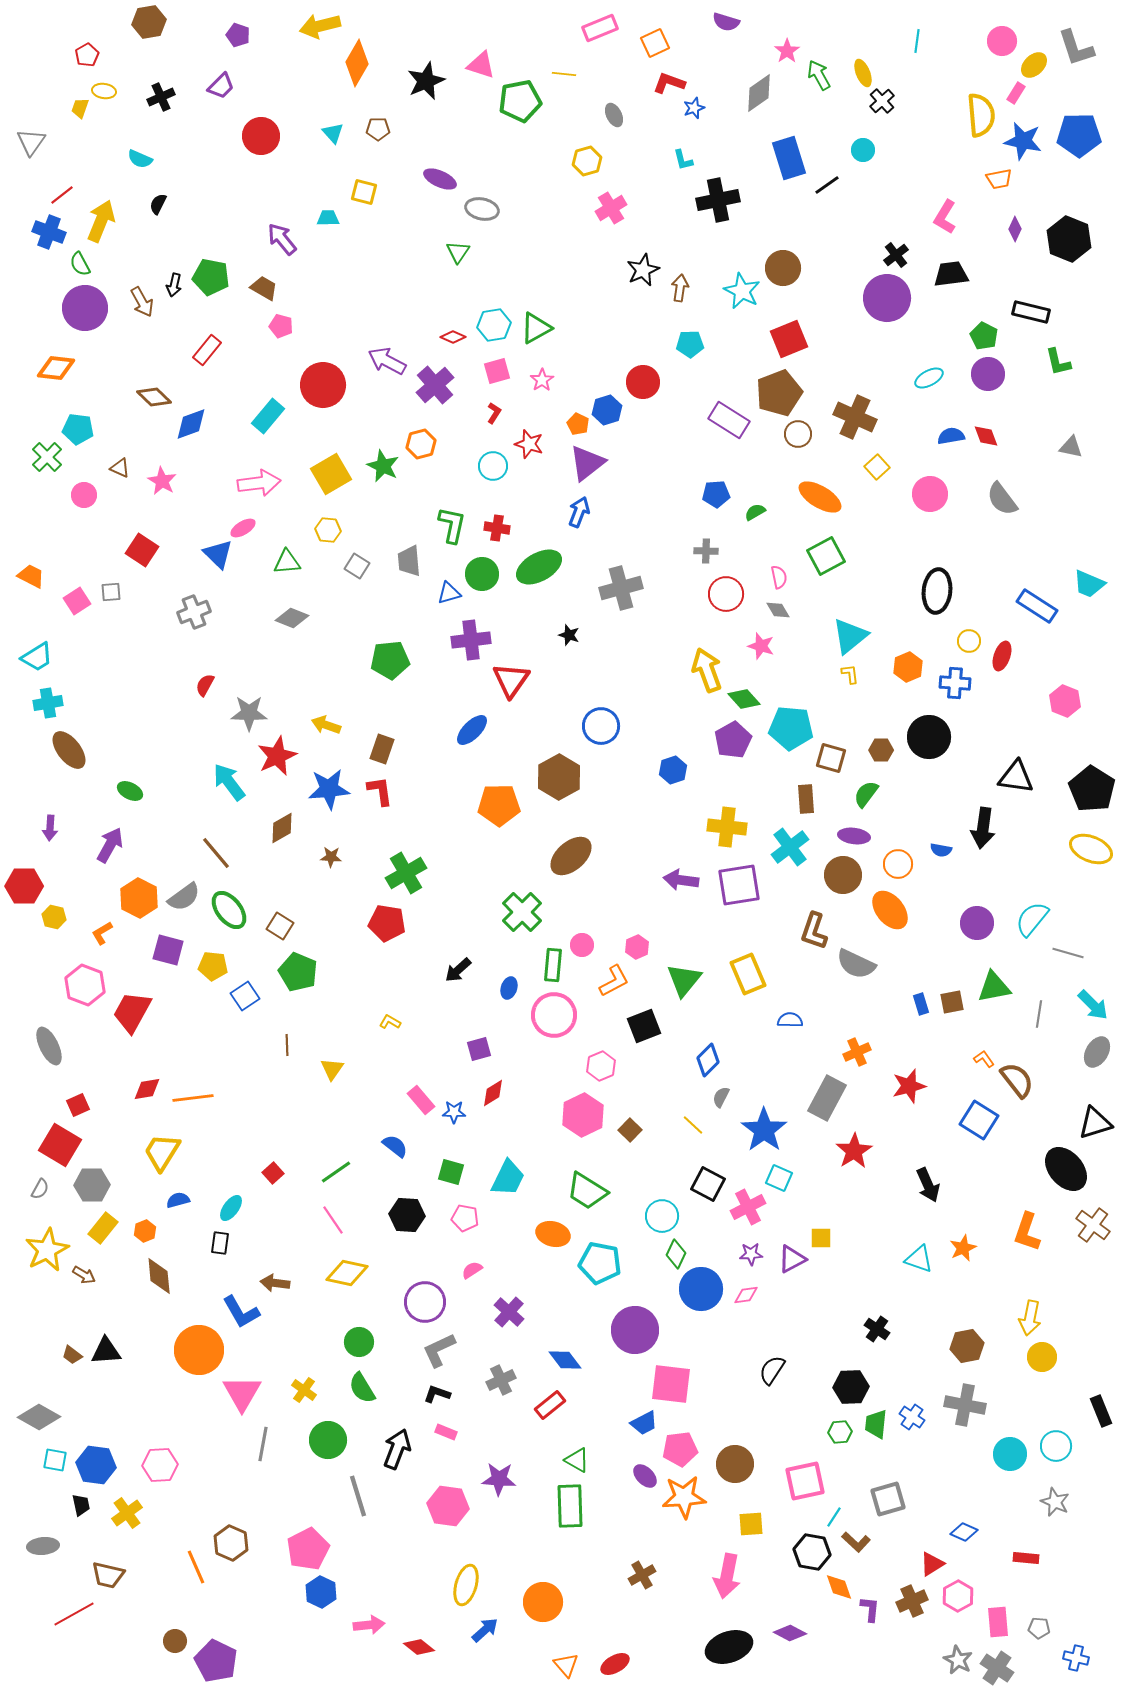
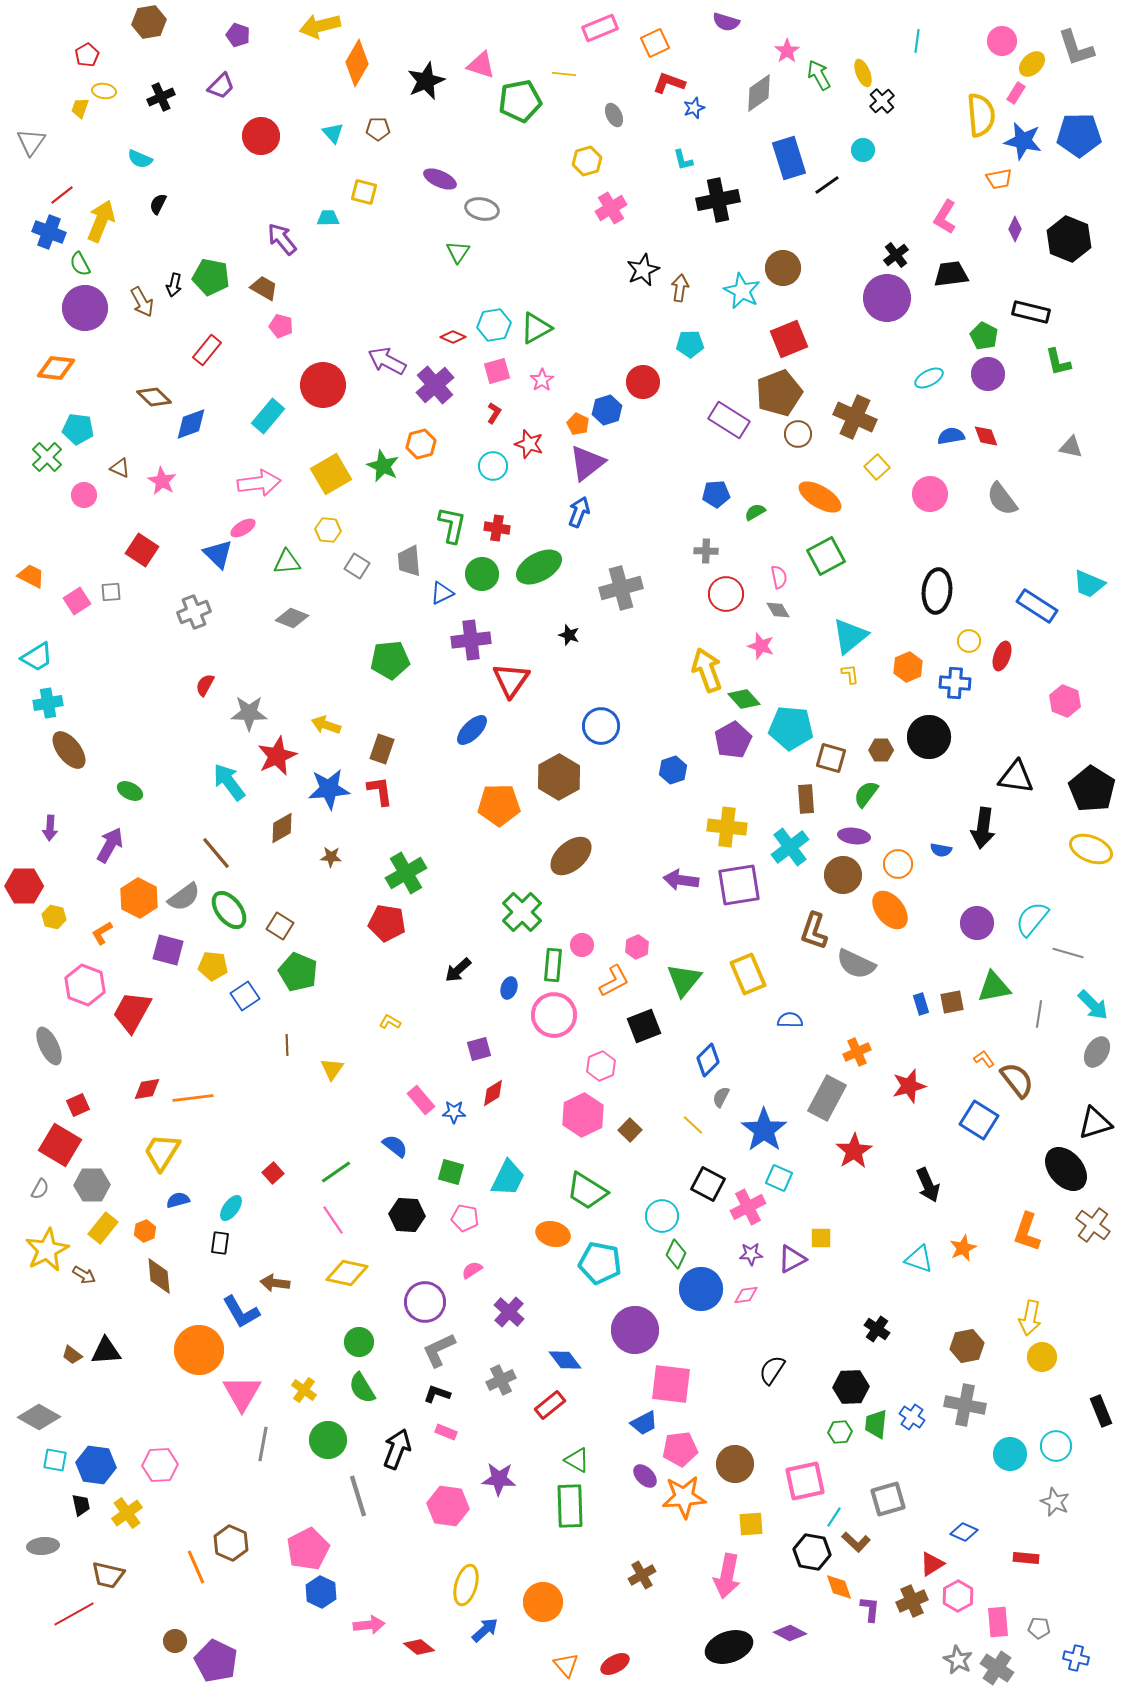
yellow ellipse at (1034, 65): moved 2 px left, 1 px up
blue triangle at (449, 593): moved 7 px left; rotated 10 degrees counterclockwise
